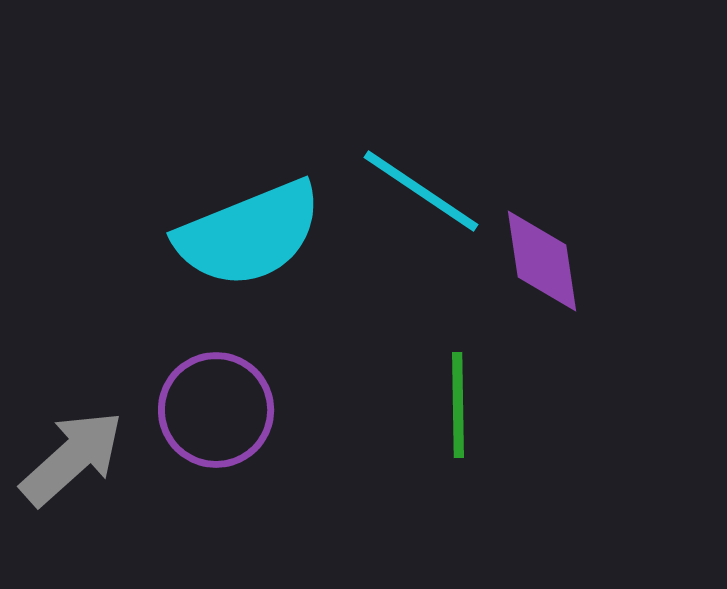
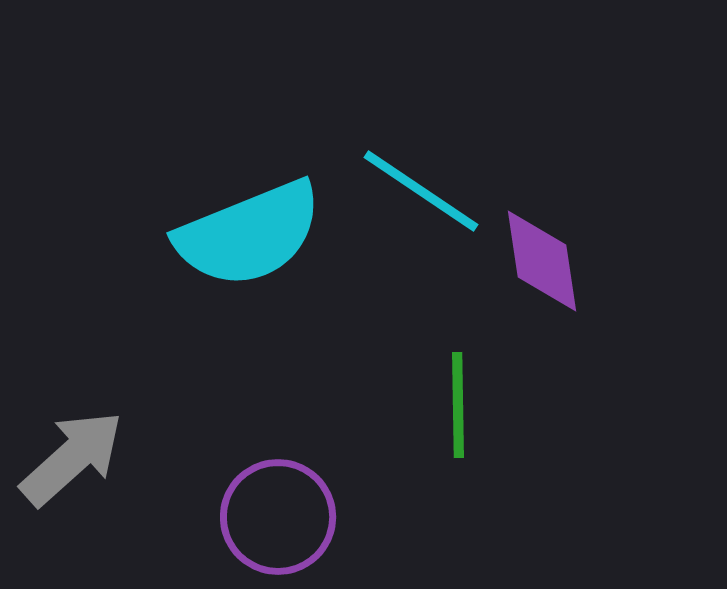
purple circle: moved 62 px right, 107 px down
